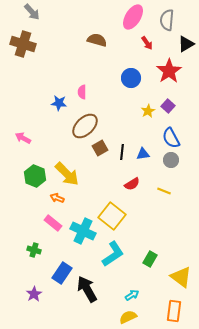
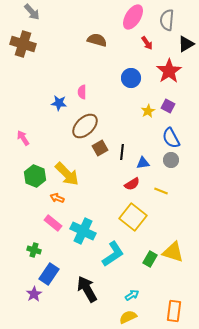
purple square: rotated 16 degrees counterclockwise
pink arrow: rotated 28 degrees clockwise
blue triangle: moved 9 px down
yellow line: moved 3 px left
yellow square: moved 21 px right, 1 px down
blue rectangle: moved 13 px left, 1 px down
yellow triangle: moved 8 px left, 25 px up; rotated 20 degrees counterclockwise
